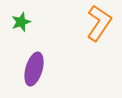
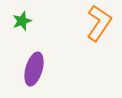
green star: moved 1 px right, 1 px up
